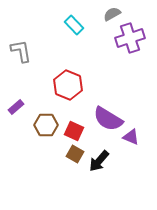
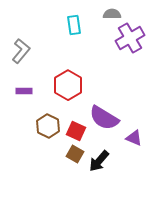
gray semicircle: rotated 30 degrees clockwise
cyan rectangle: rotated 36 degrees clockwise
purple cross: rotated 12 degrees counterclockwise
gray L-shape: rotated 50 degrees clockwise
red hexagon: rotated 8 degrees clockwise
purple rectangle: moved 8 px right, 16 px up; rotated 42 degrees clockwise
purple semicircle: moved 4 px left, 1 px up
brown hexagon: moved 2 px right, 1 px down; rotated 25 degrees clockwise
red square: moved 2 px right
purple triangle: moved 3 px right, 1 px down
